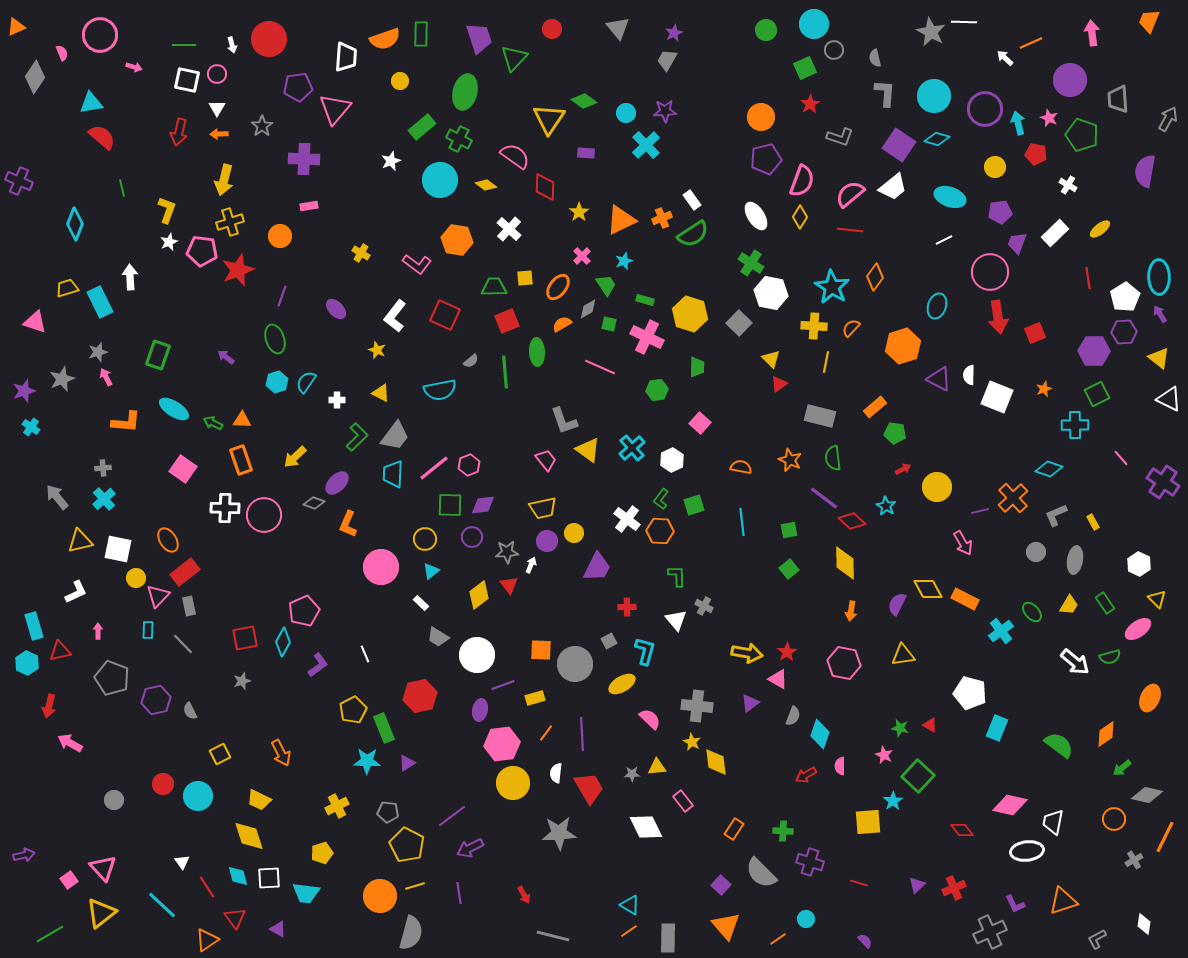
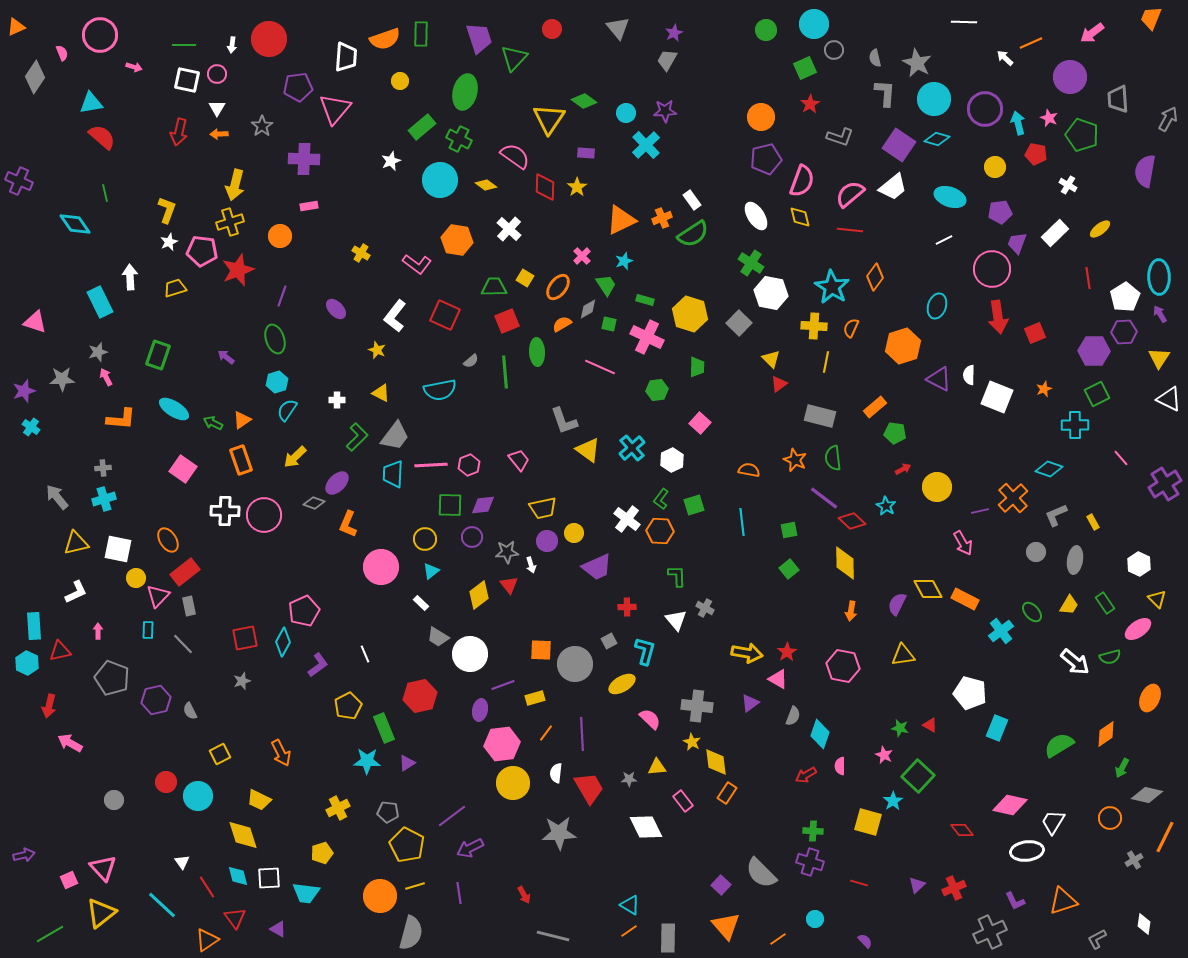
orange trapezoid at (1149, 21): moved 2 px right, 3 px up
gray star at (931, 32): moved 14 px left, 31 px down
pink arrow at (1092, 33): rotated 120 degrees counterclockwise
white arrow at (232, 45): rotated 21 degrees clockwise
purple circle at (1070, 80): moved 3 px up
cyan circle at (934, 96): moved 3 px down
yellow arrow at (224, 180): moved 11 px right, 5 px down
green line at (122, 188): moved 17 px left, 5 px down
yellow star at (579, 212): moved 2 px left, 25 px up
yellow diamond at (800, 217): rotated 45 degrees counterclockwise
cyan diamond at (75, 224): rotated 56 degrees counterclockwise
pink circle at (990, 272): moved 2 px right, 3 px up
yellow square at (525, 278): rotated 36 degrees clockwise
yellow trapezoid at (67, 288): moved 108 px right
orange semicircle at (851, 328): rotated 18 degrees counterclockwise
yellow triangle at (1159, 358): rotated 25 degrees clockwise
gray star at (62, 379): rotated 20 degrees clockwise
cyan semicircle at (306, 382): moved 19 px left, 28 px down
orange triangle at (242, 420): rotated 36 degrees counterclockwise
orange L-shape at (126, 422): moved 5 px left, 3 px up
pink trapezoid at (546, 460): moved 27 px left
orange star at (790, 460): moved 5 px right
orange semicircle at (741, 467): moved 8 px right, 3 px down
pink line at (434, 468): moved 3 px left, 3 px up; rotated 36 degrees clockwise
purple cross at (1163, 482): moved 2 px right, 2 px down; rotated 24 degrees clockwise
cyan cross at (104, 499): rotated 25 degrees clockwise
white cross at (225, 508): moved 3 px down
yellow triangle at (80, 541): moved 4 px left, 2 px down
white arrow at (531, 565): rotated 140 degrees clockwise
purple trapezoid at (597, 567): rotated 40 degrees clockwise
gray cross at (704, 606): moved 1 px right, 2 px down
cyan rectangle at (34, 626): rotated 12 degrees clockwise
white circle at (477, 655): moved 7 px left, 1 px up
pink hexagon at (844, 663): moved 1 px left, 3 px down
yellow pentagon at (353, 710): moved 5 px left, 4 px up
green semicircle at (1059, 745): rotated 68 degrees counterclockwise
green arrow at (1122, 768): rotated 24 degrees counterclockwise
gray star at (632, 774): moved 3 px left, 5 px down
red circle at (163, 784): moved 3 px right, 2 px up
yellow cross at (337, 806): moved 1 px right, 2 px down
orange circle at (1114, 819): moved 4 px left, 1 px up
yellow square at (868, 822): rotated 20 degrees clockwise
white trapezoid at (1053, 822): rotated 20 degrees clockwise
orange rectangle at (734, 829): moved 7 px left, 36 px up
green cross at (783, 831): moved 30 px right
yellow diamond at (249, 836): moved 6 px left, 1 px up
pink square at (69, 880): rotated 12 degrees clockwise
purple L-shape at (1015, 904): moved 3 px up
cyan circle at (806, 919): moved 9 px right
